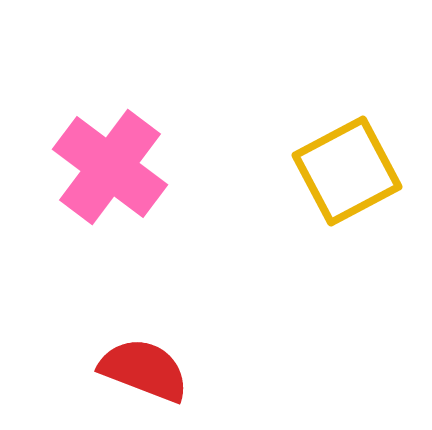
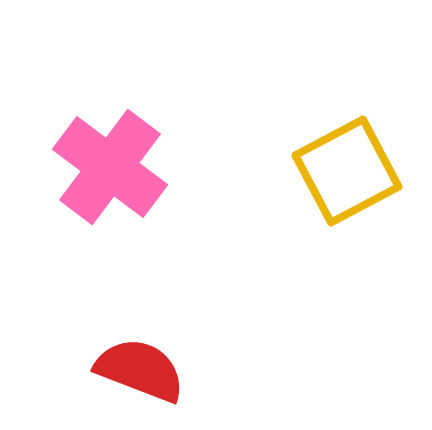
red semicircle: moved 4 px left
